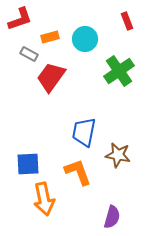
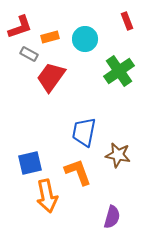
red L-shape: moved 8 px down
blue square: moved 2 px right, 1 px up; rotated 10 degrees counterclockwise
orange arrow: moved 3 px right, 3 px up
